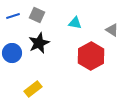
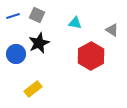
blue circle: moved 4 px right, 1 px down
